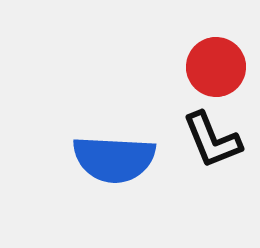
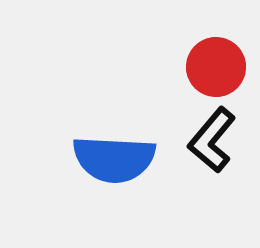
black L-shape: rotated 62 degrees clockwise
